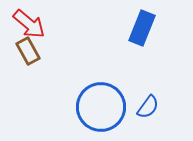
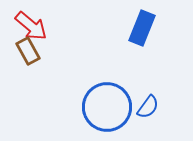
red arrow: moved 2 px right, 2 px down
blue circle: moved 6 px right
